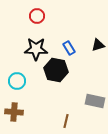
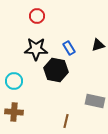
cyan circle: moved 3 px left
